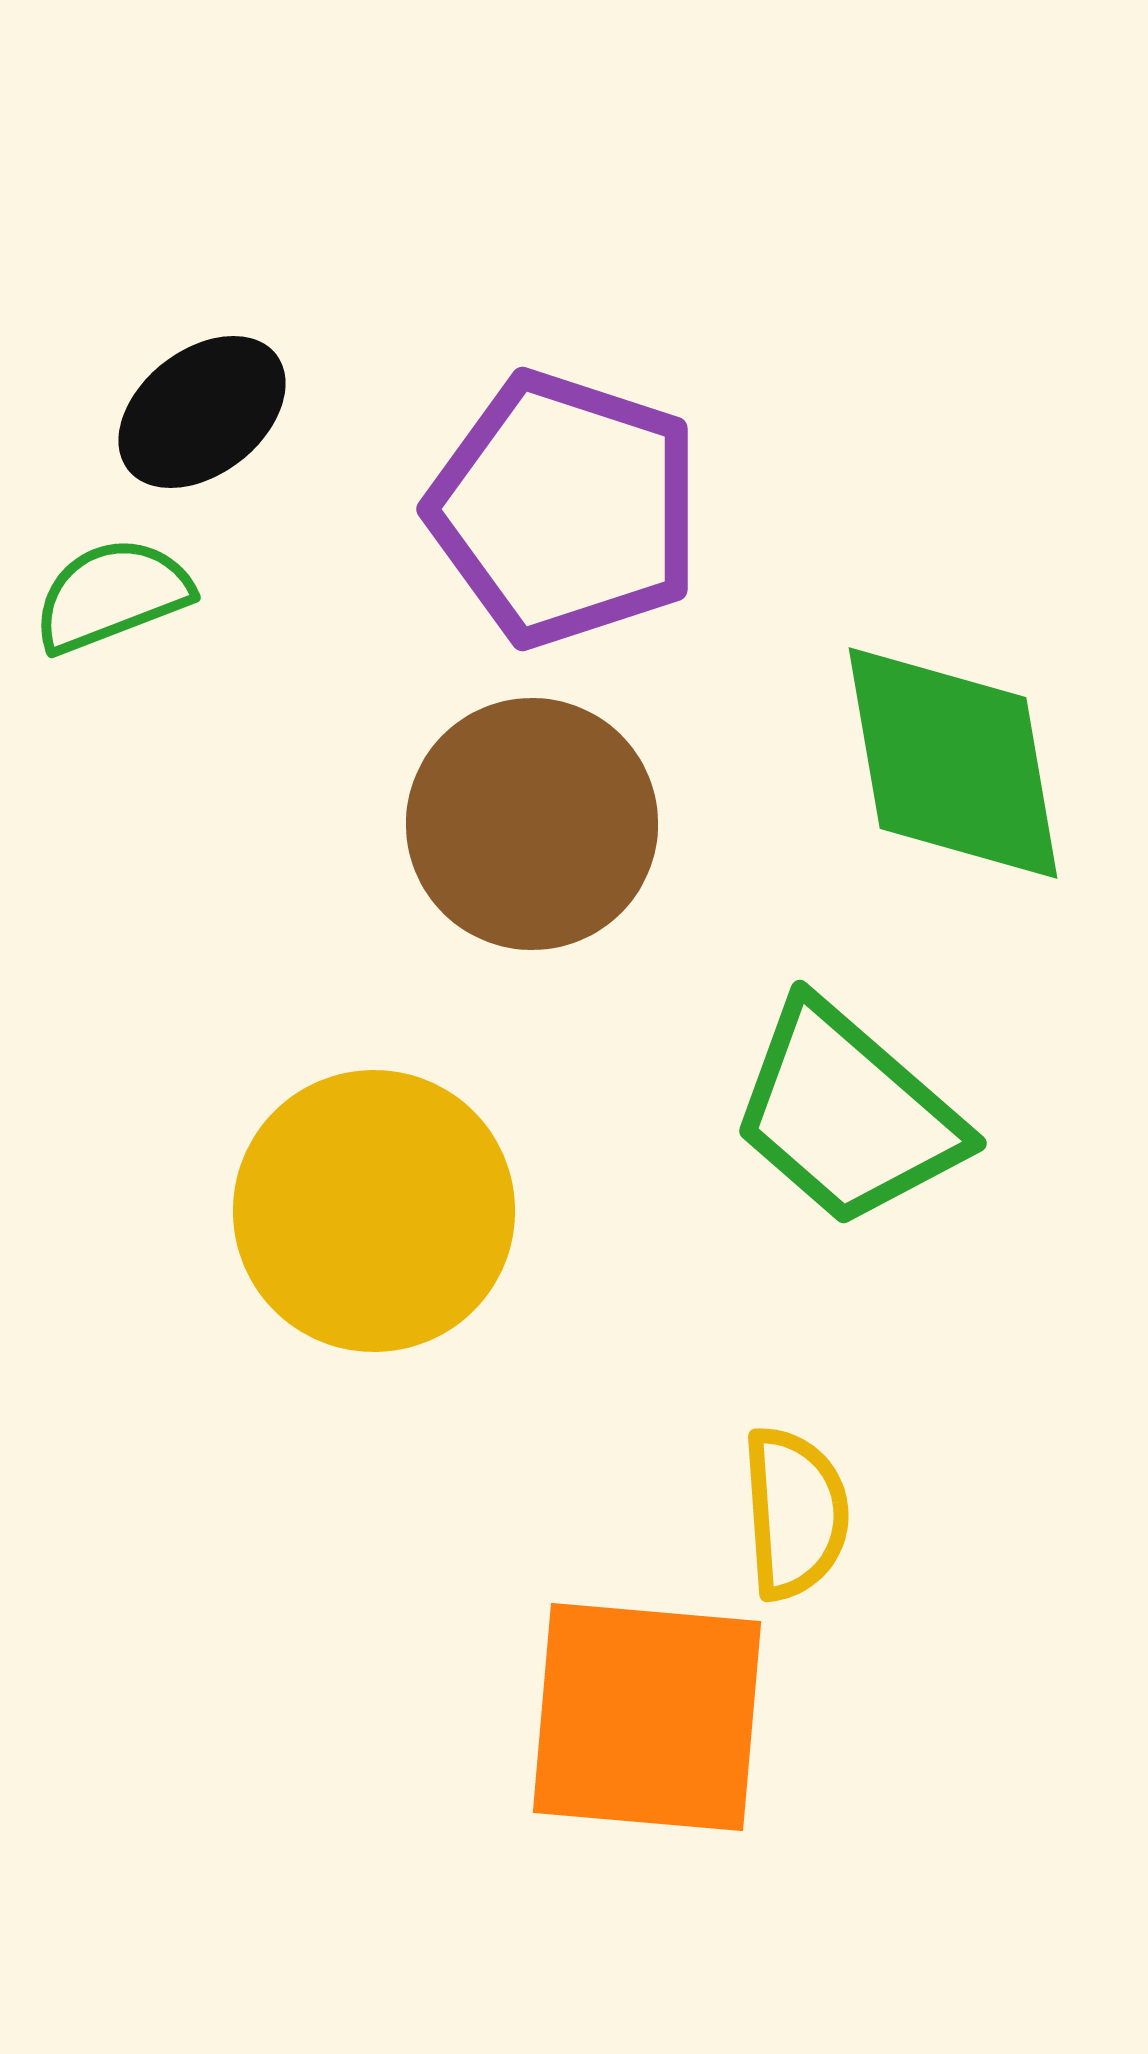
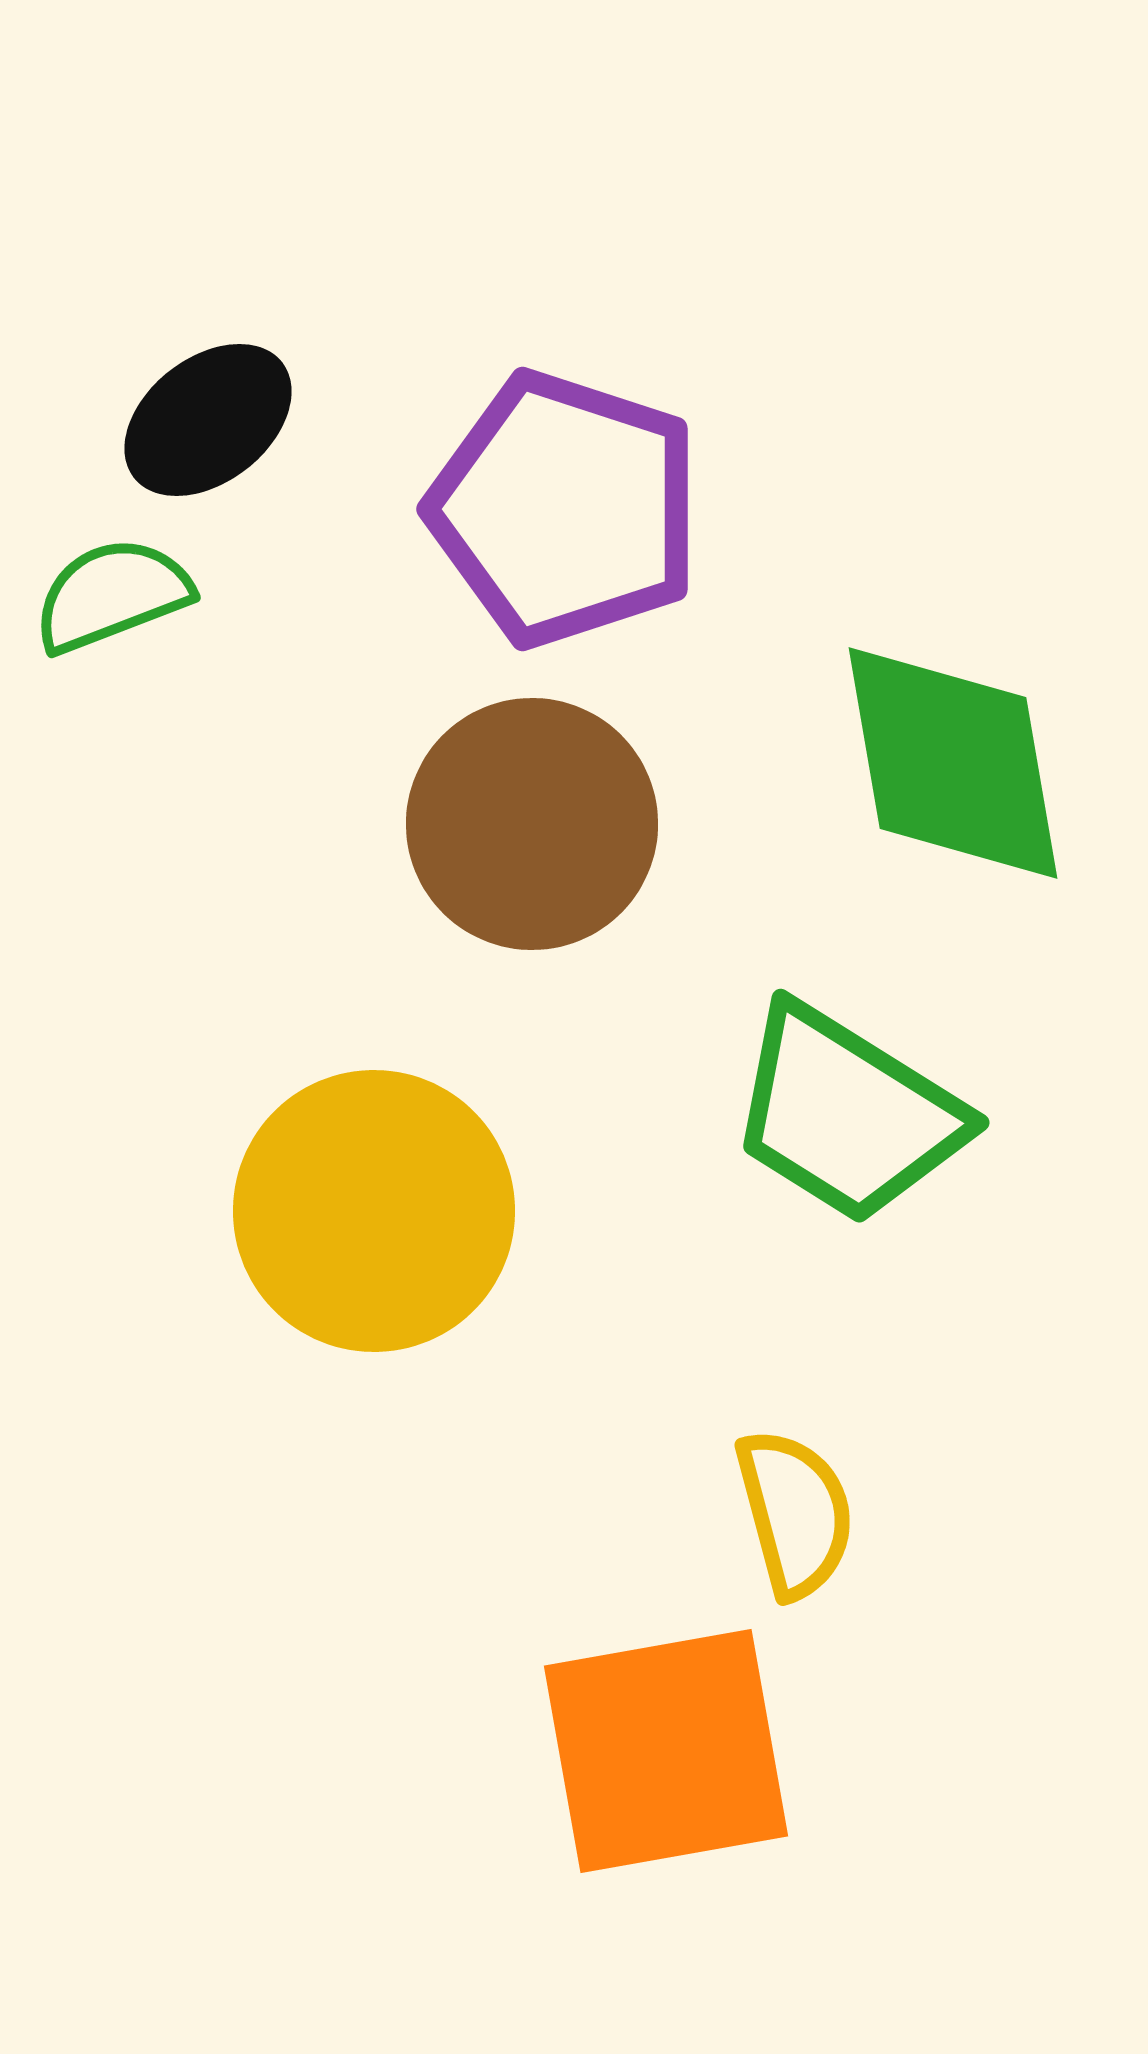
black ellipse: moved 6 px right, 8 px down
green trapezoid: rotated 9 degrees counterclockwise
yellow semicircle: rotated 11 degrees counterclockwise
orange square: moved 19 px right, 34 px down; rotated 15 degrees counterclockwise
